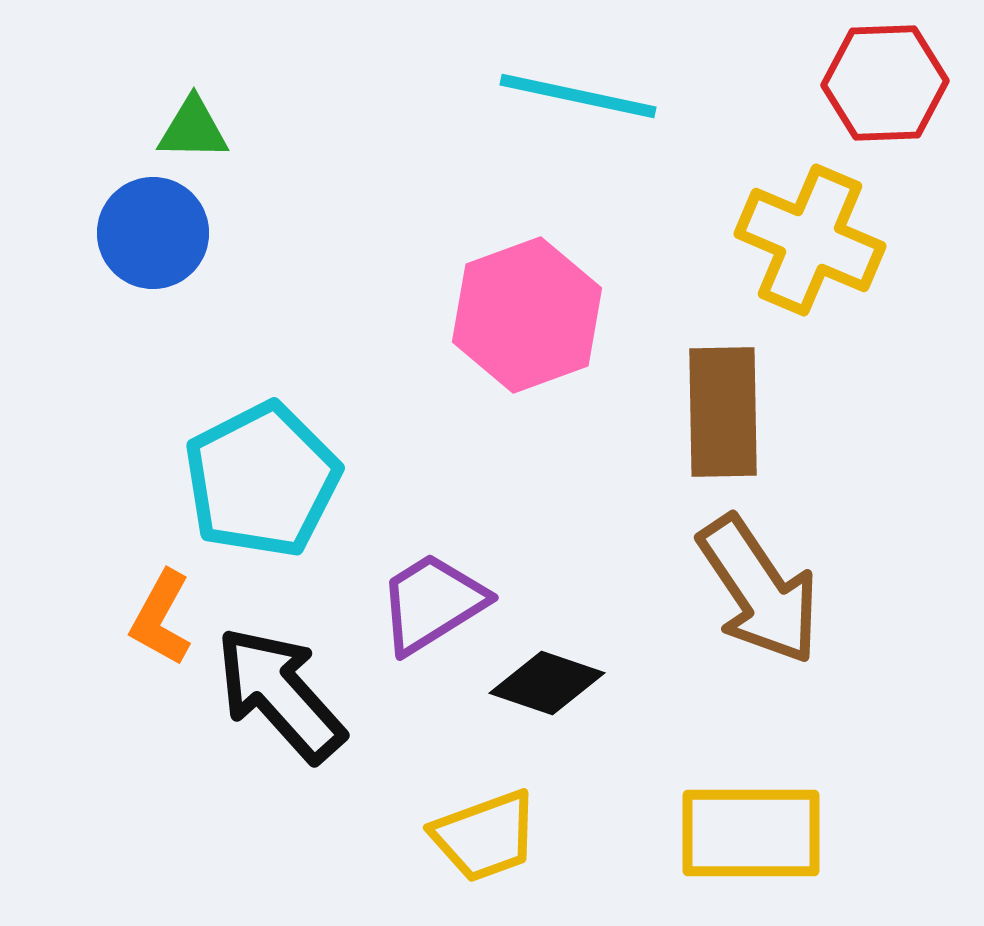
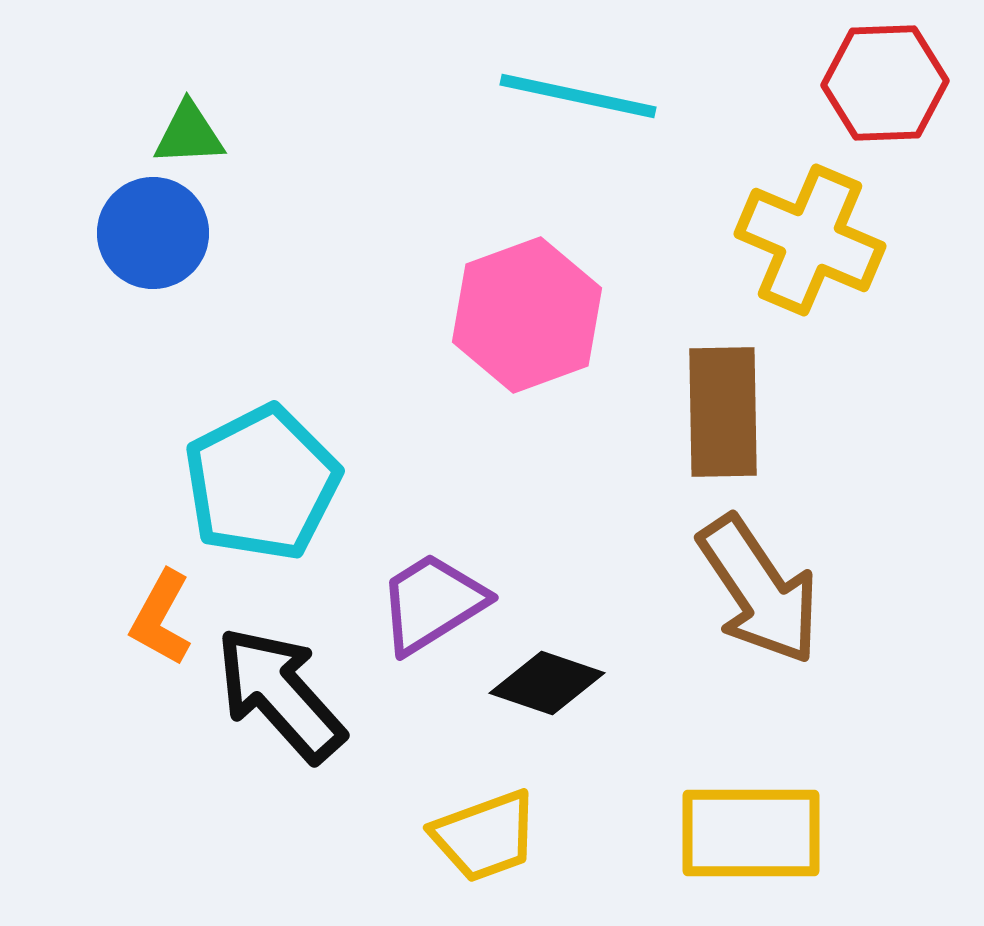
green triangle: moved 4 px left, 5 px down; rotated 4 degrees counterclockwise
cyan pentagon: moved 3 px down
